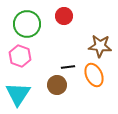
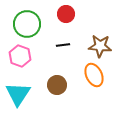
red circle: moved 2 px right, 2 px up
black line: moved 5 px left, 22 px up
